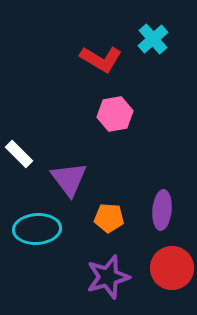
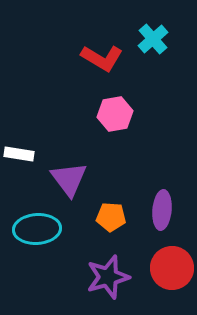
red L-shape: moved 1 px right, 1 px up
white rectangle: rotated 36 degrees counterclockwise
orange pentagon: moved 2 px right, 1 px up
